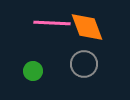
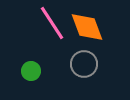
pink line: rotated 54 degrees clockwise
green circle: moved 2 px left
